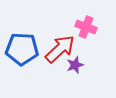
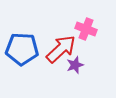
pink cross: moved 2 px down
red arrow: moved 1 px right
